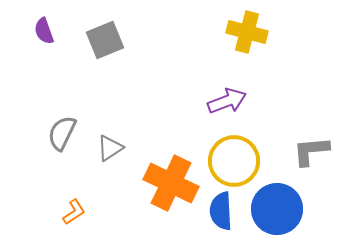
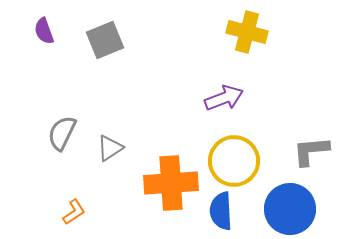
purple arrow: moved 3 px left, 3 px up
orange cross: rotated 30 degrees counterclockwise
blue circle: moved 13 px right
